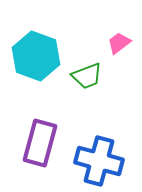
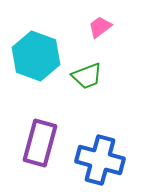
pink trapezoid: moved 19 px left, 16 px up
blue cross: moved 1 px right, 1 px up
